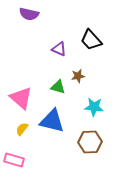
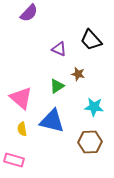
purple semicircle: moved 1 px up; rotated 60 degrees counterclockwise
brown star: moved 2 px up; rotated 24 degrees clockwise
green triangle: moved 1 px left, 1 px up; rotated 49 degrees counterclockwise
yellow semicircle: rotated 48 degrees counterclockwise
